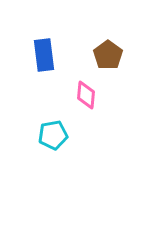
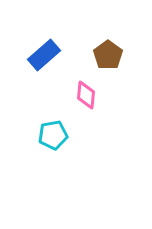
blue rectangle: rotated 56 degrees clockwise
